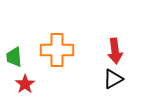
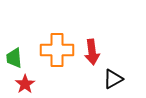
red arrow: moved 23 px left, 1 px down
green trapezoid: moved 1 px down
